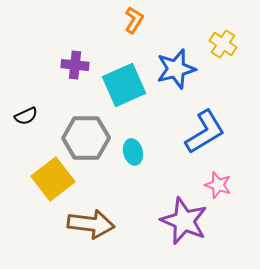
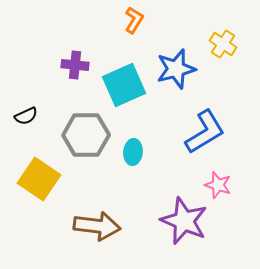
gray hexagon: moved 3 px up
cyan ellipse: rotated 20 degrees clockwise
yellow square: moved 14 px left; rotated 18 degrees counterclockwise
brown arrow: moved 6 px right, 2 px down
